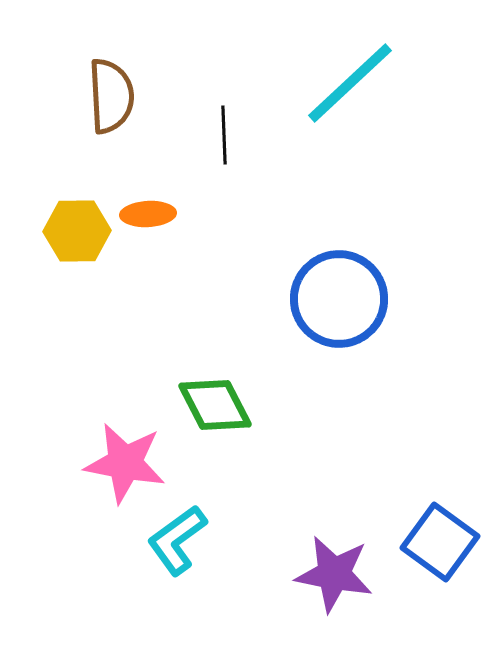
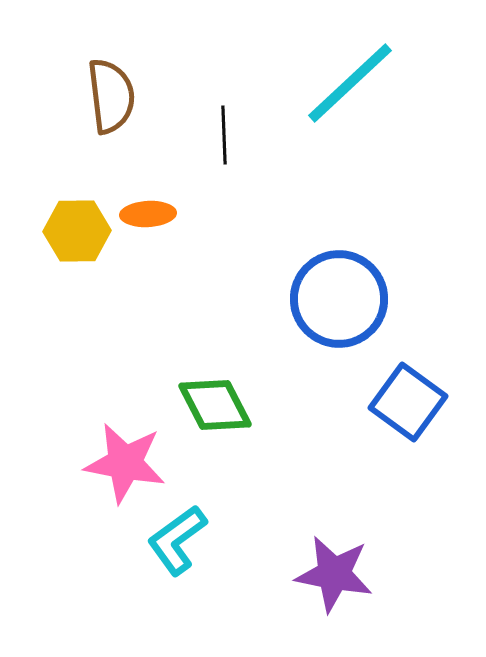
brown semicircle: rotated 4 degrees counterclockwise
blue square: moved 32 px left, 140 px up
